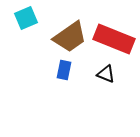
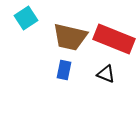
cyan square: rotated 10 degrees counterclockwise
brown trapezoid: rotated 48 degrees clockwise
